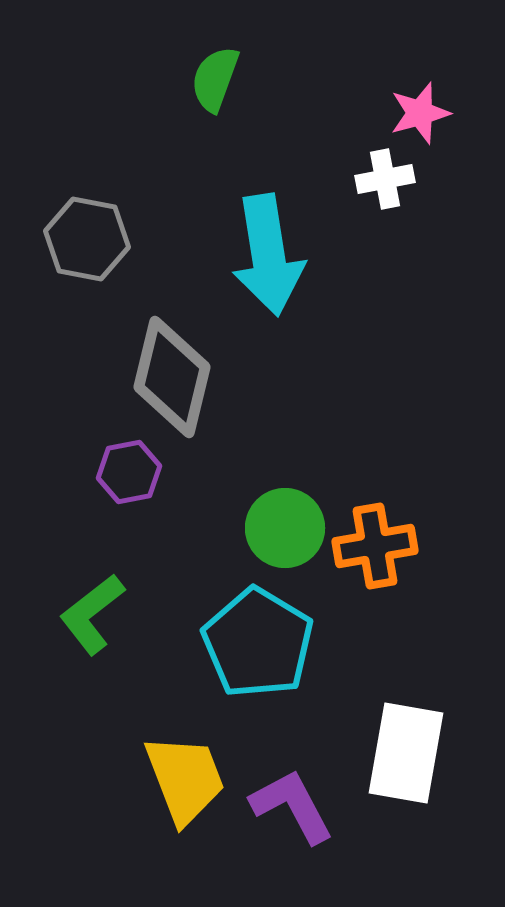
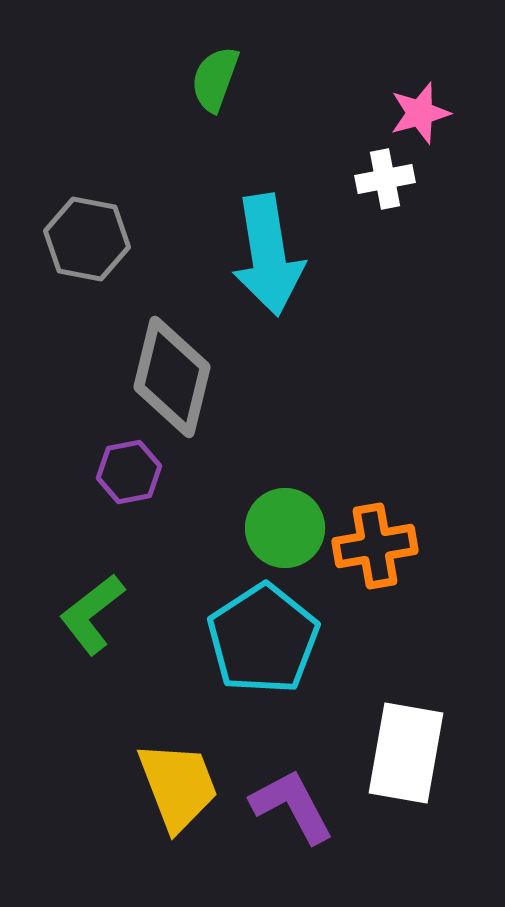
cyan pentagon: moved 5 px right, 4 px up; rotated 8 degrees clockwise
yellow trapezoid: moved 7 px left, 7 px down
